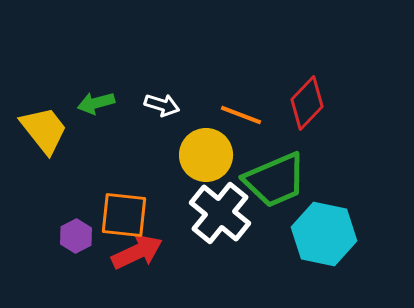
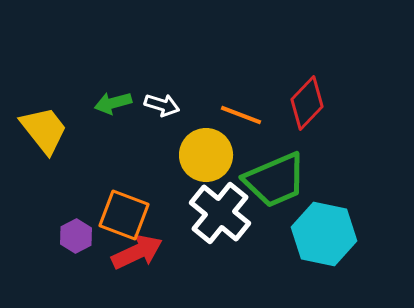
green arrow: moved 17 px right
orange square: rotated 15 degrees clockwise
